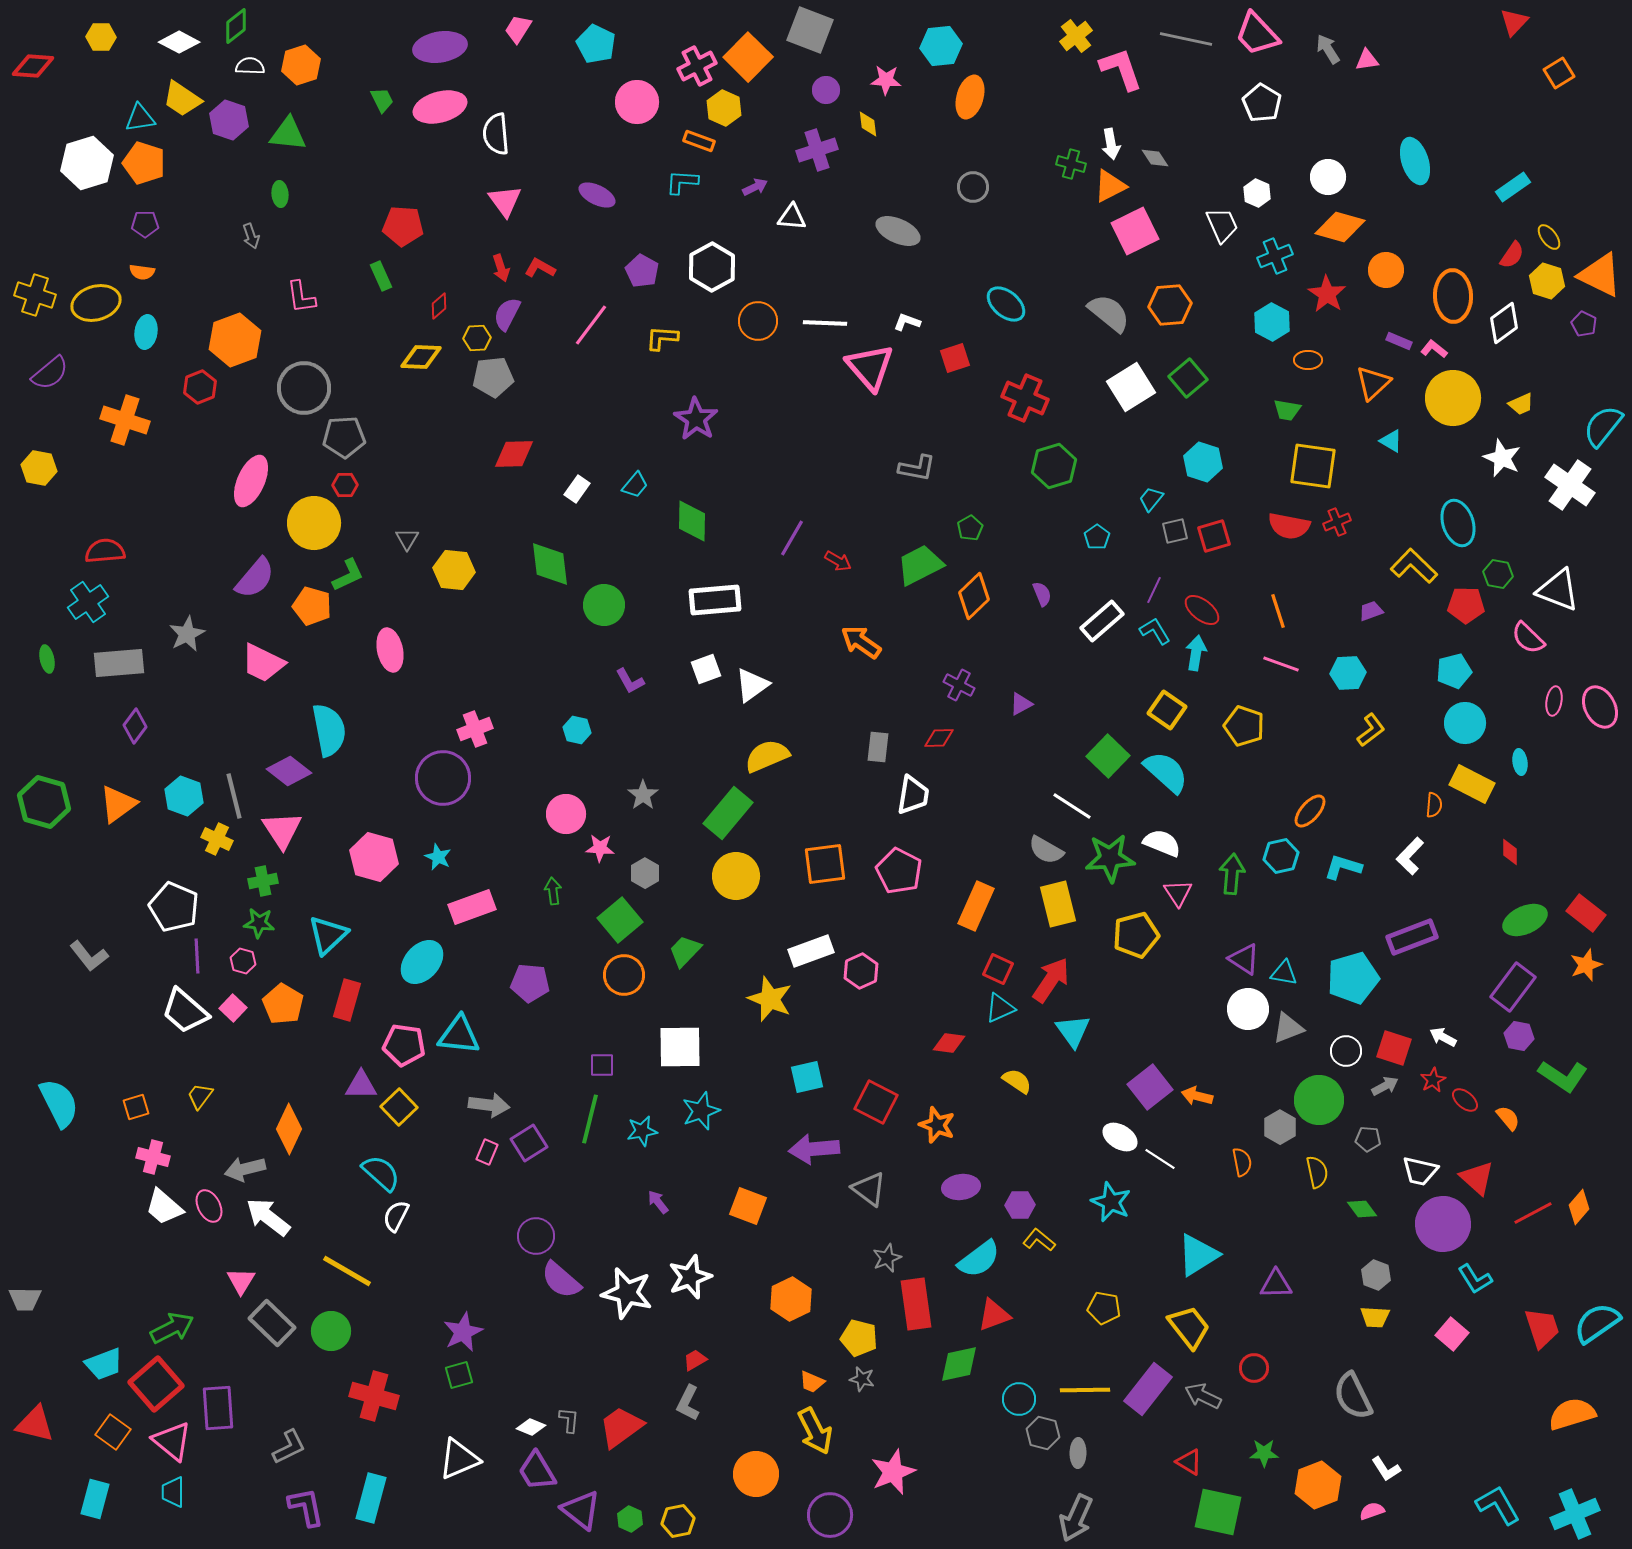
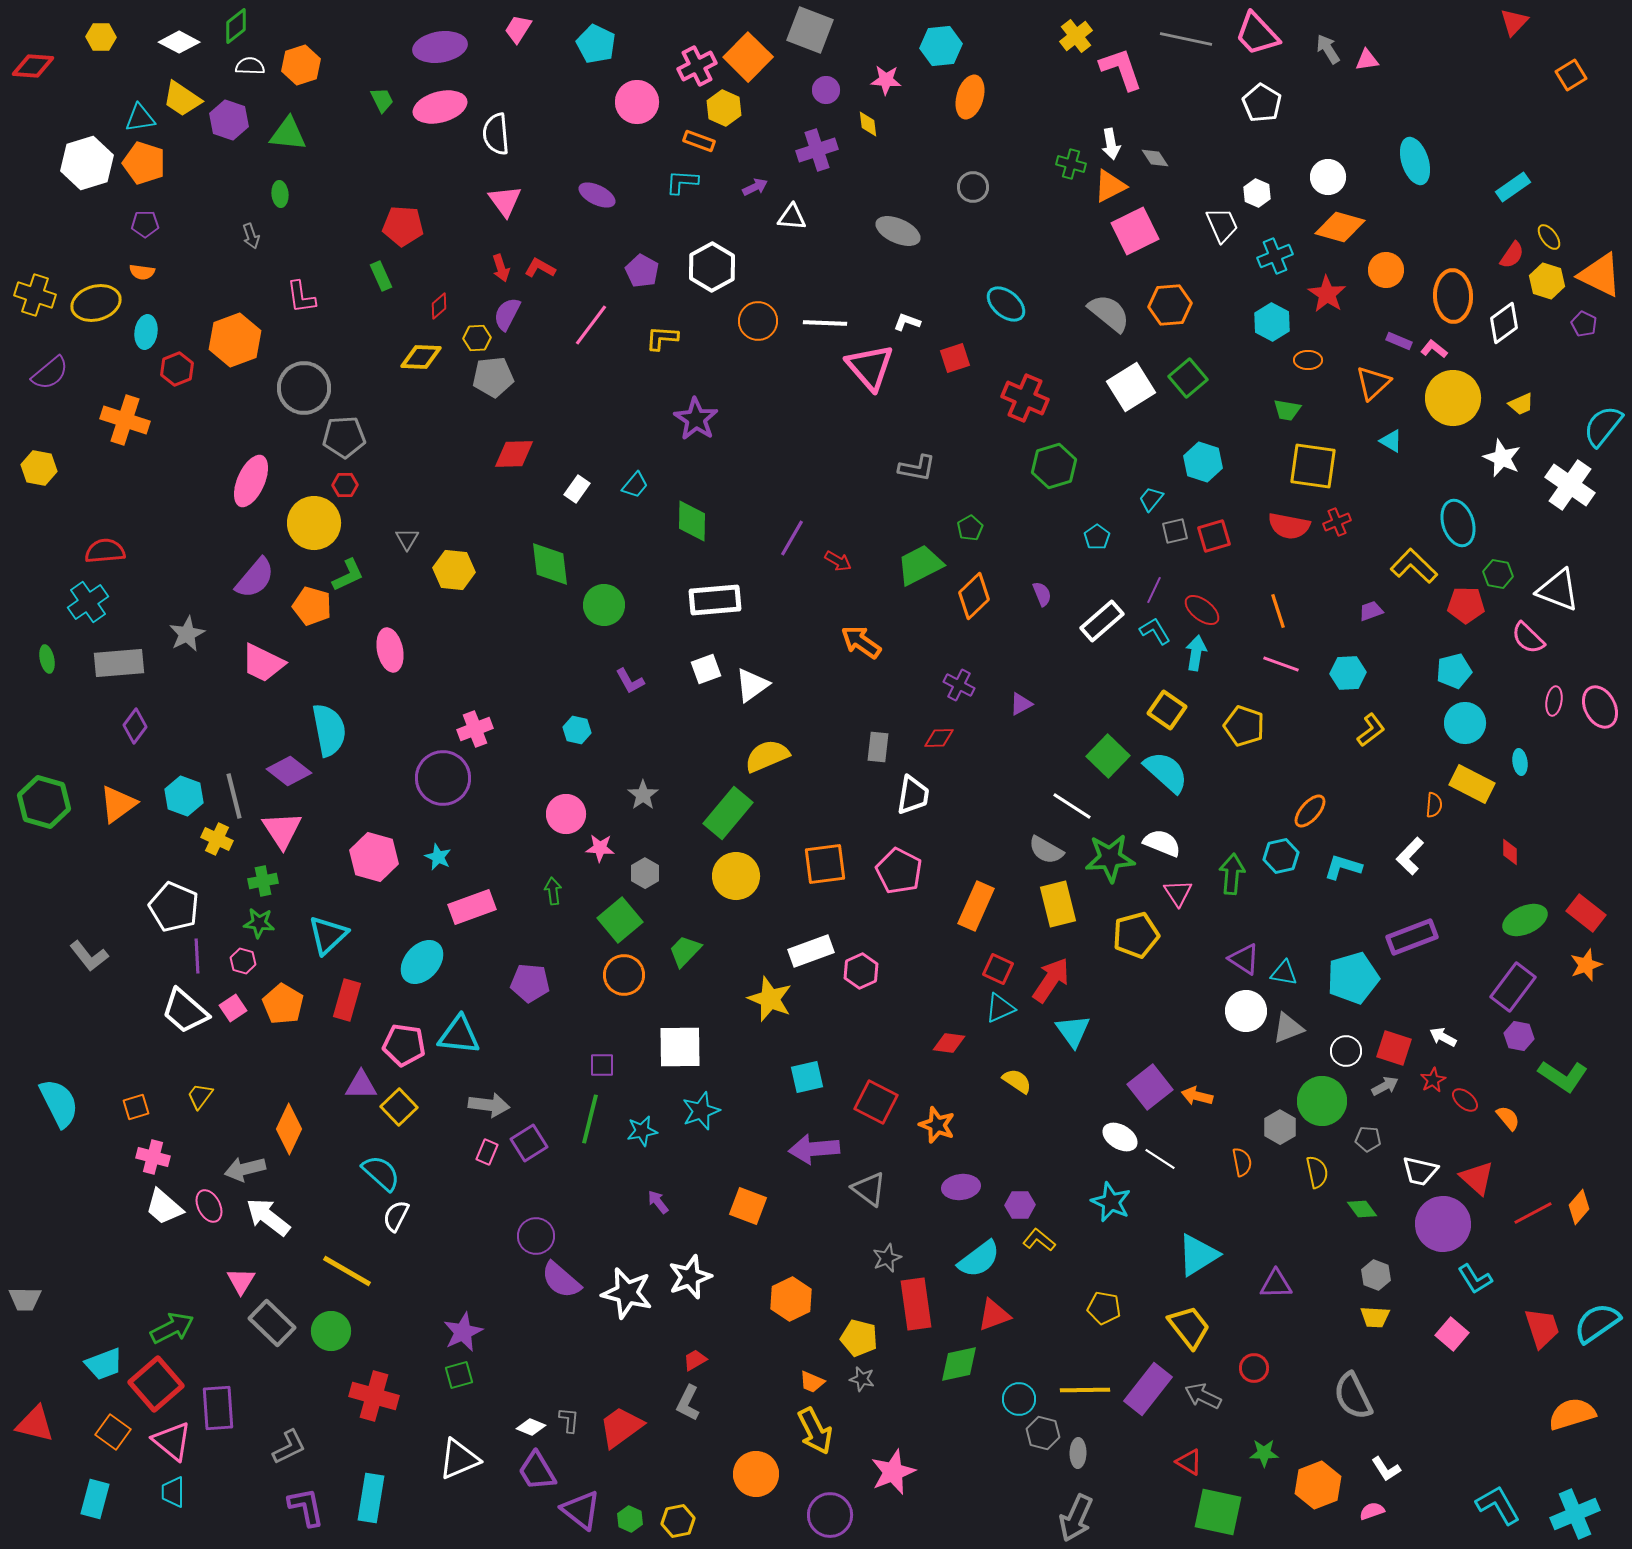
orange square at (1559, 73): moved 12 px right, 2 px down
red hexagon at (200, 387): moved 23 px left, 18 px up
pink square at (233, 1008): rotated 12 degrees clockwise
white circle at (1248, 1009): moved 2 px left, 2 px down
green circle at (1319, 1100): moved 3 px right, 1 px down
cyan rectangle at (371, 1498): rotated 6 degrees counterclockwise
